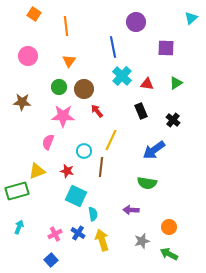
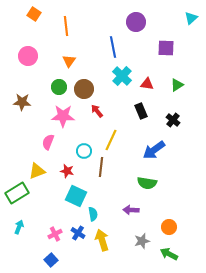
green triangle: moved 1 px right, 2 px down
green rectangle: moved 2 px down; rotated 15 degrees counterclockwise
